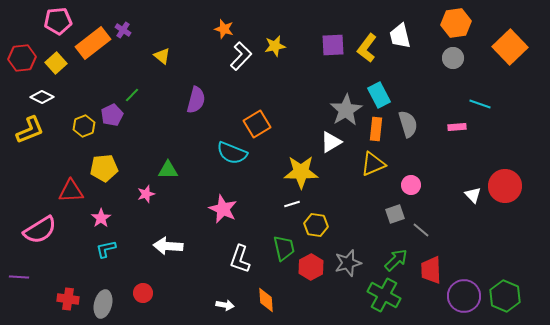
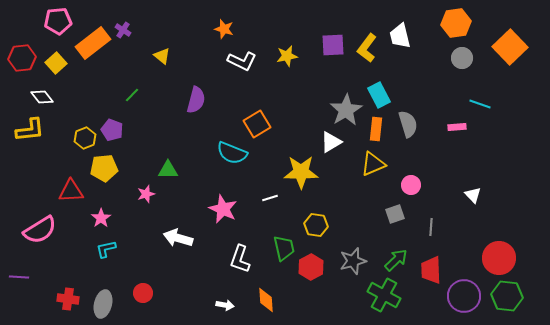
yellow star at (275, 46): moved 12 px right, 10 px down
white L-shape at (241, 56): moved 1 px right, 5 px down; rotated 72 degrees clockwise
gray circle at (453, 58): moved 9 px right
white diamond at (42, 97): rotated 25 degrees clockwise
purple pentagon at (112, 115): moved 15 px down; rotated 25 degrees counterclockwise
yellow hexagon at (84, 126): moved 1 px right, 12 px down
yellow L-shape at (30, 130): rotated 16 degrees clockwise
red circle at (505, 186): moved 6 px left, 72 px down
white line at (292, 204): moved 22 px left, 6 px up
gray line at (421, 230): moved 10 px right, 3 px up; rotated 54 degrees clockwise
white arrow at (168, 246): moved 10 px right, 8 px up; rotated 12 degrees clockwise
gray star at (348, 263): moved 5 px right, 2 px up
green hexagon at (505, 296): moved 2 px right; rotated 16 degrees counterclockwise
